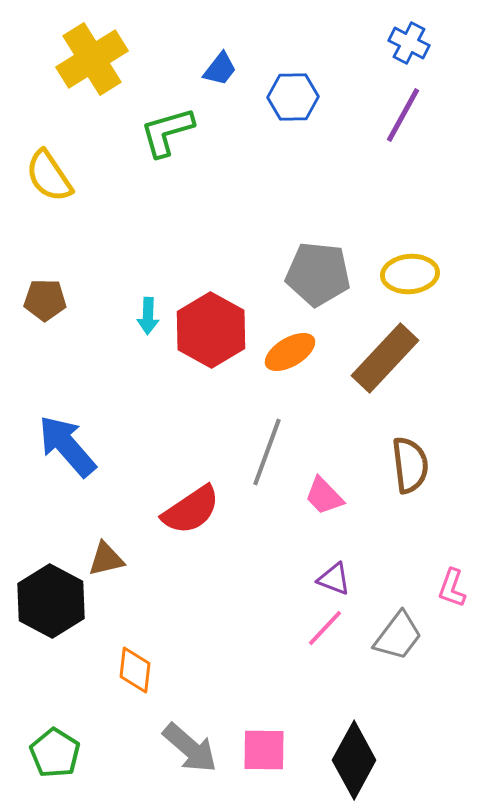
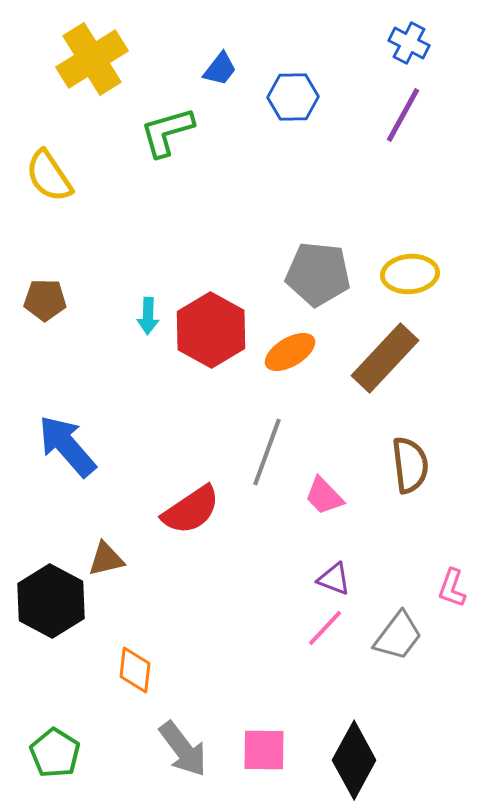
gray arrow: moved 7 px left, 1 px down; rotated 12 degrees clockwise
